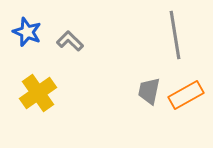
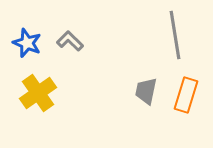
blue star: moved 11 px down
gray trapezoid: moved 3 px left
orange rectangle: rotated 44 degrees counterclockwise
